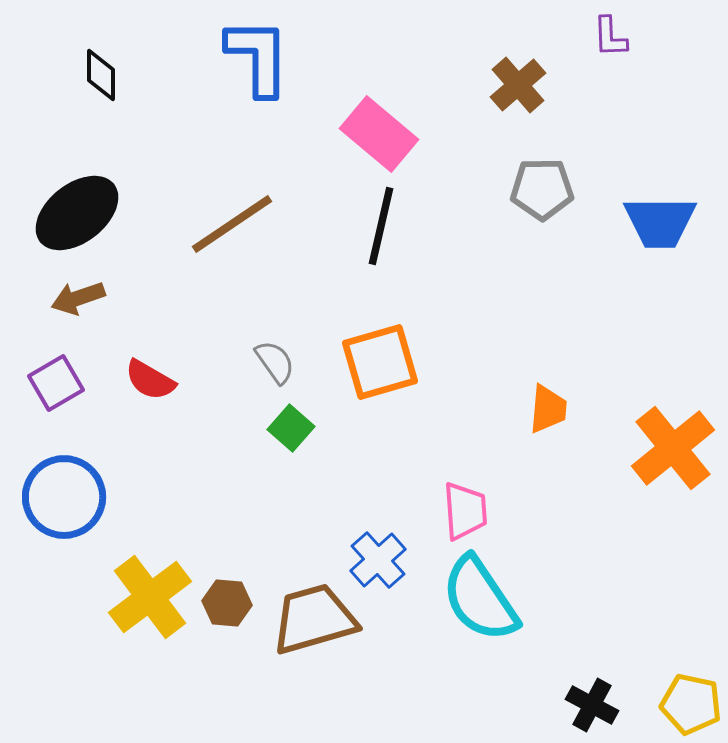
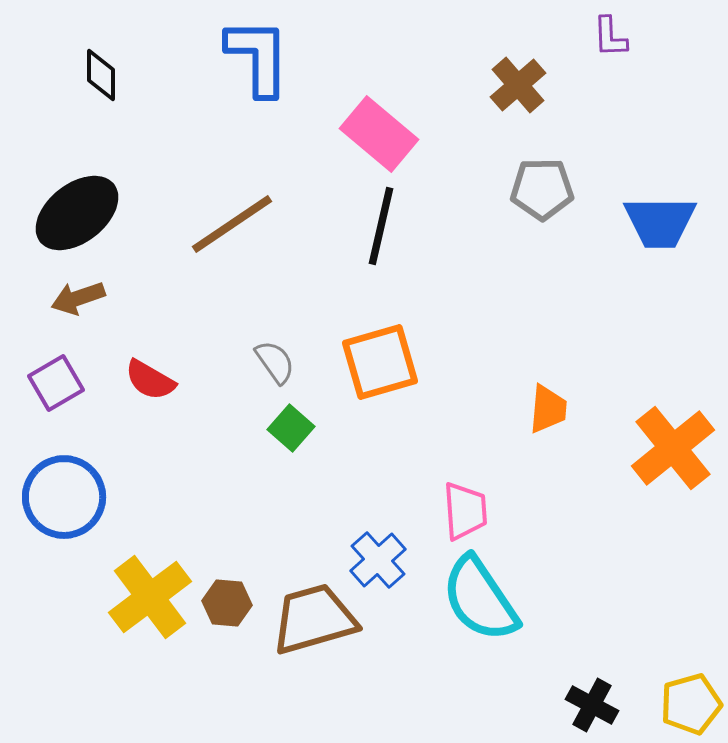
yellow pentagon: rotated 28 degrees counterclockwise
